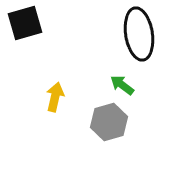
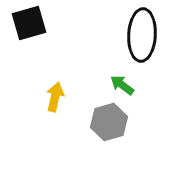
black square: moved 4 px right
black ellipse: moved 3 px right, 1 px down; rotated 12 degrees clockwise
